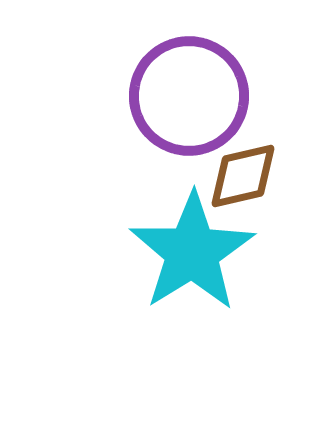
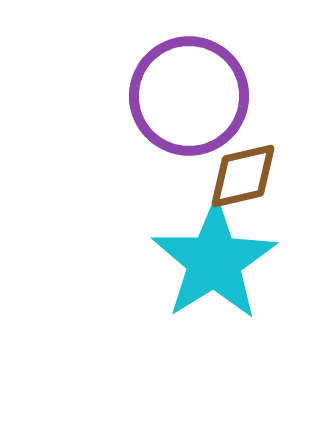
cyan star: moved 22 px right, 9 px down
